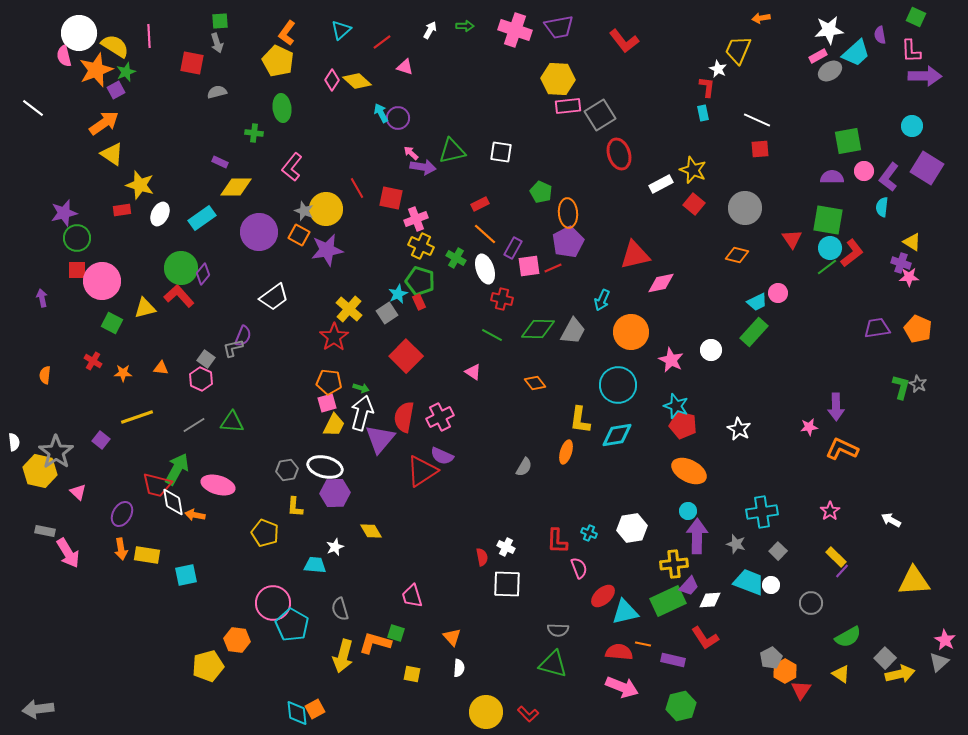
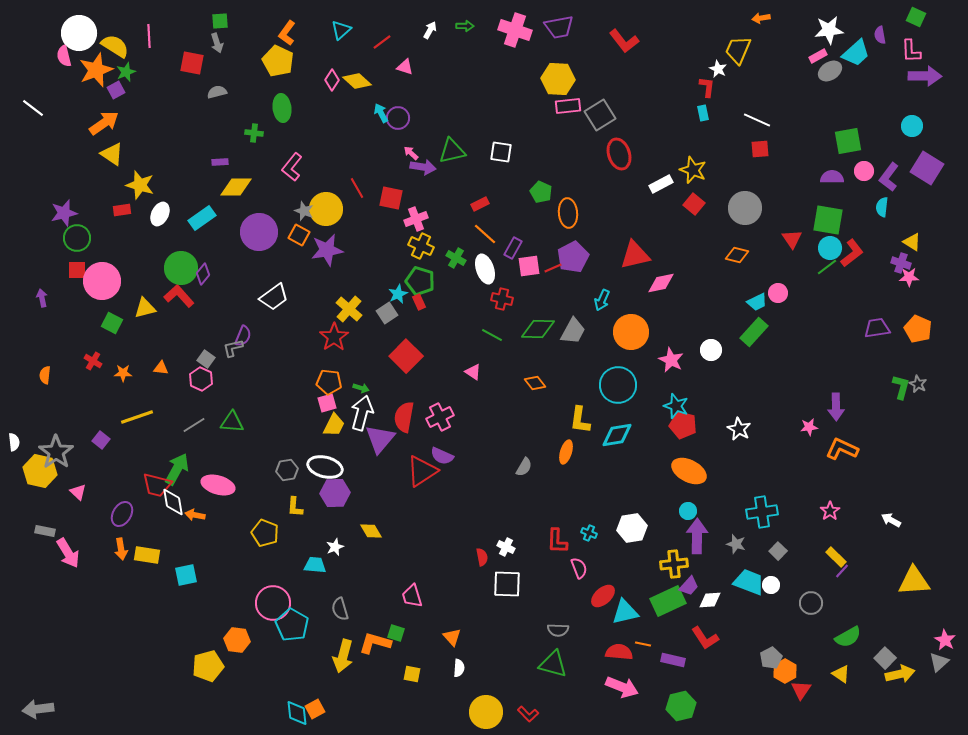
purple rectangle at (220, 162): rotated 28 degrees counterclockwise
purple pentagon at (568, 242): moved 5 px right, 15 px down
